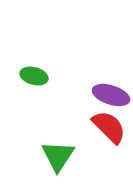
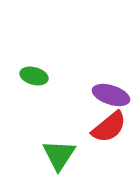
red semicircle: rotated 96 degrees clockwise
green triangle: moved 1 px right, 1 px up
